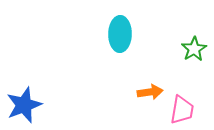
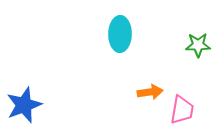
green star: moved 4 px right, 4 px up; rotated 30 degrees clockwise
